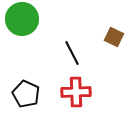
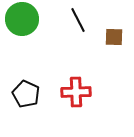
brown square: rotated 24 degrees counterclockwise
black line: moved 6 px right, 33 px up
